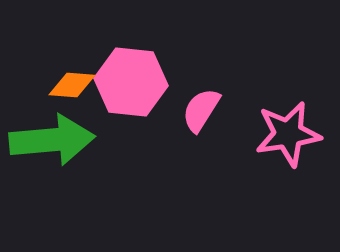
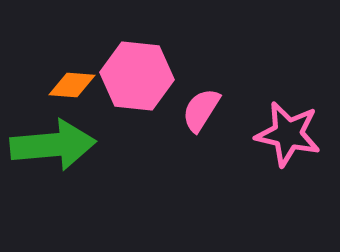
pink hexagon: moved 6 px right, 6 px up
pink star: rotated 22 degrees clockwise
green arrow: moved 1 px right, 5 px down
